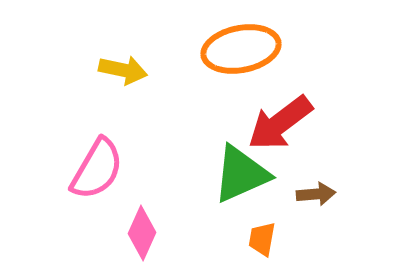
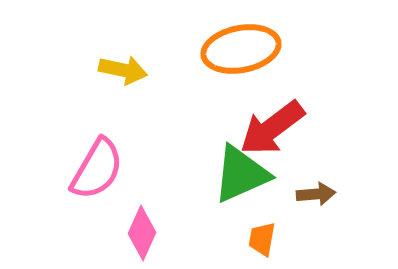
red arrow: moved 8 px left, 5 px down
